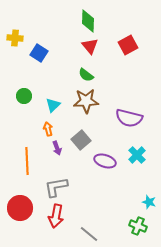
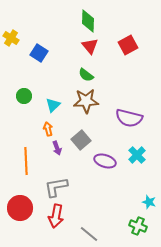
yellow cross: moved 4 px left; rotated 28 degrees clockwise
orange line: moved 1 px left
